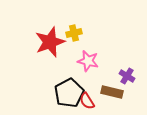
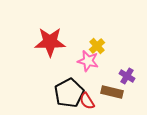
yellow cross: moved 23 px right, 13 px down; rotated 28 degrees counterclockwise
red star: rotated 20 degrees clockwise
